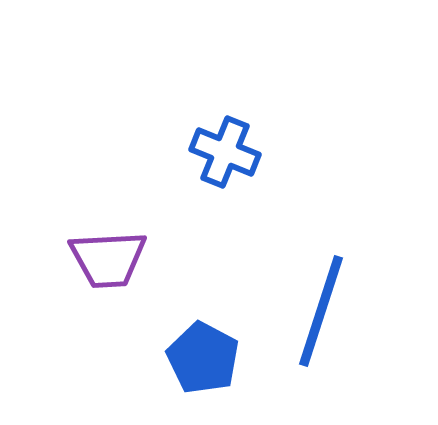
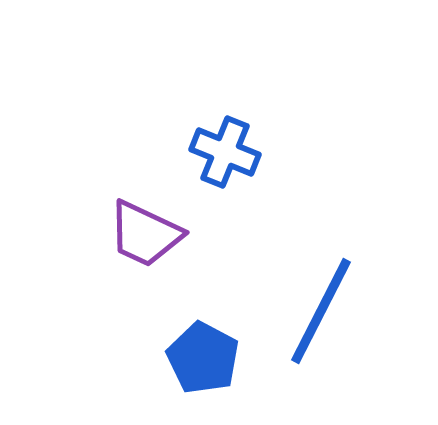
purple trapezoid: moved 37 px right, 25 px up; rotated 28 degrees clockwise
blue line: rotated 9 degrees clockwise
